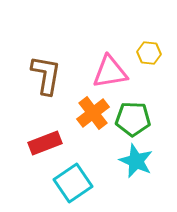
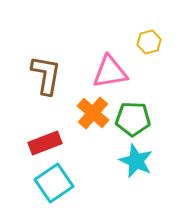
yellow hexagon: moved 11 px up; rotated 20 degrees counterclockwise
orange cross: rotated 12 degrees counterclockwise
cyan square: moved 19 px left
